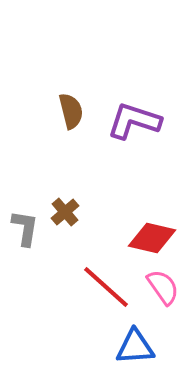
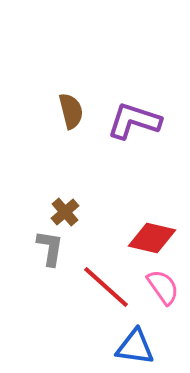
gray L-shape: moved 25 px right, 20 px down
blue triangle: rotated 12 degrees clockwise
